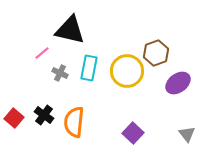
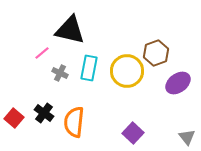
black cross: moved 2 px up
gray triangle: moved 3 px down
